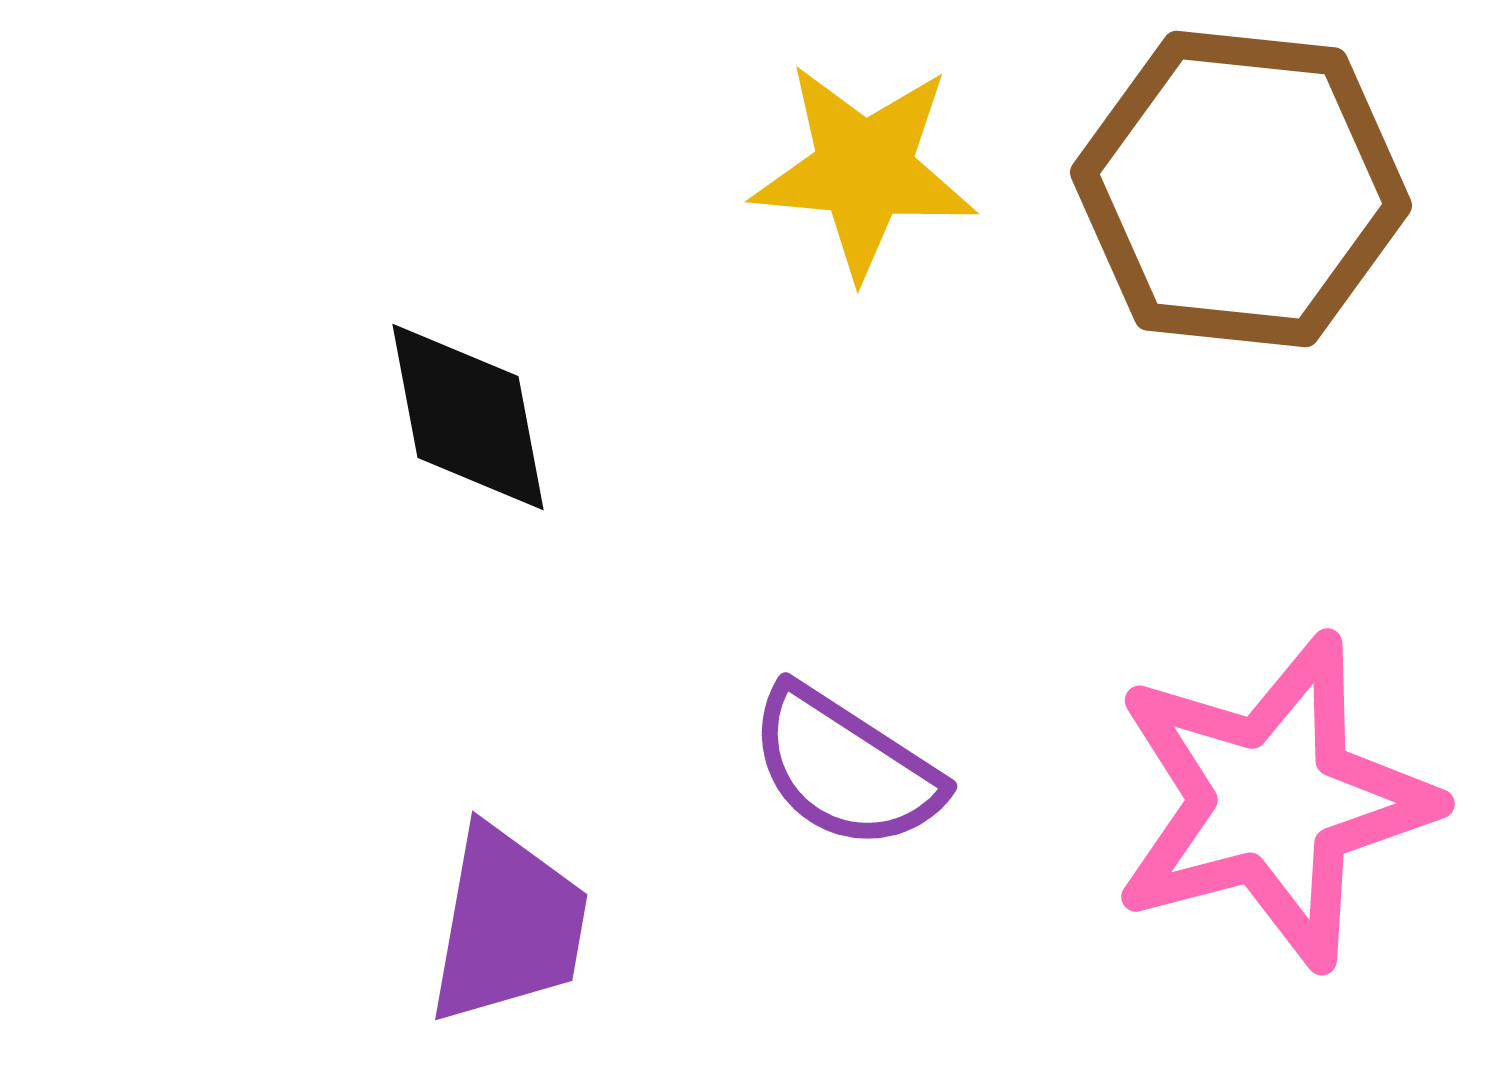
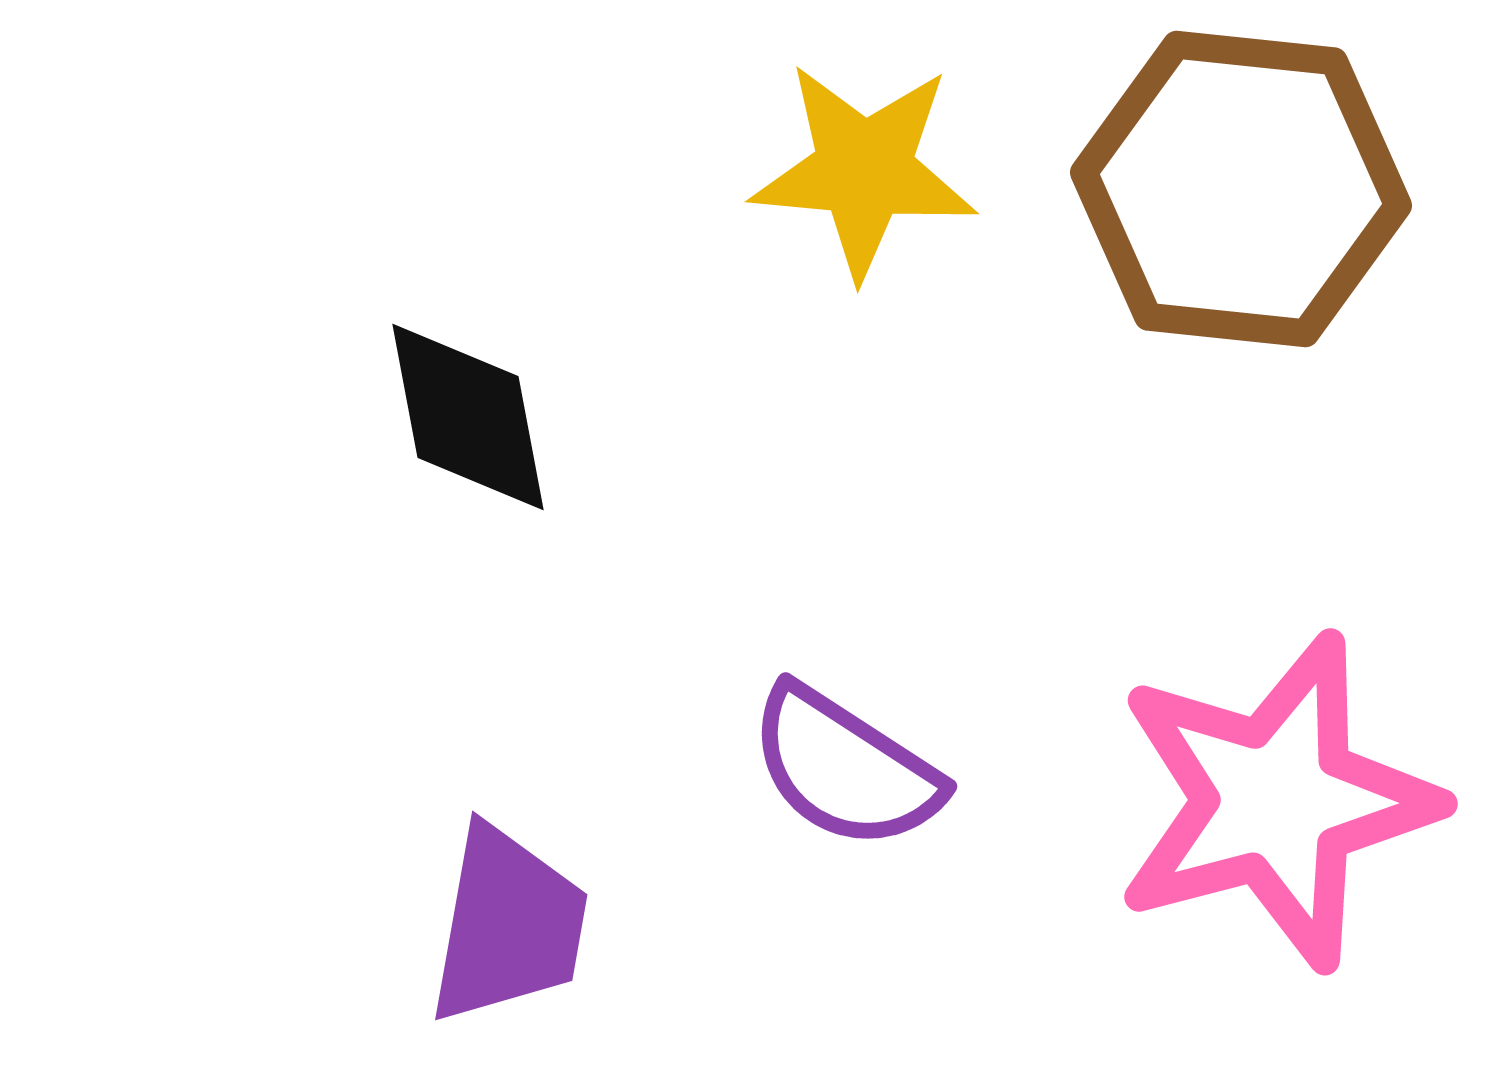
pink star: moved 3 px right
